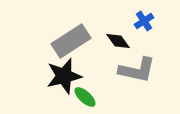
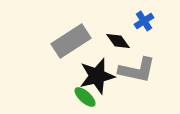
black star: moved 33 px right
